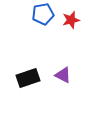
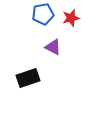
red star: moved 2 px up
purple triangle: moved 10 px left, 28 px up
